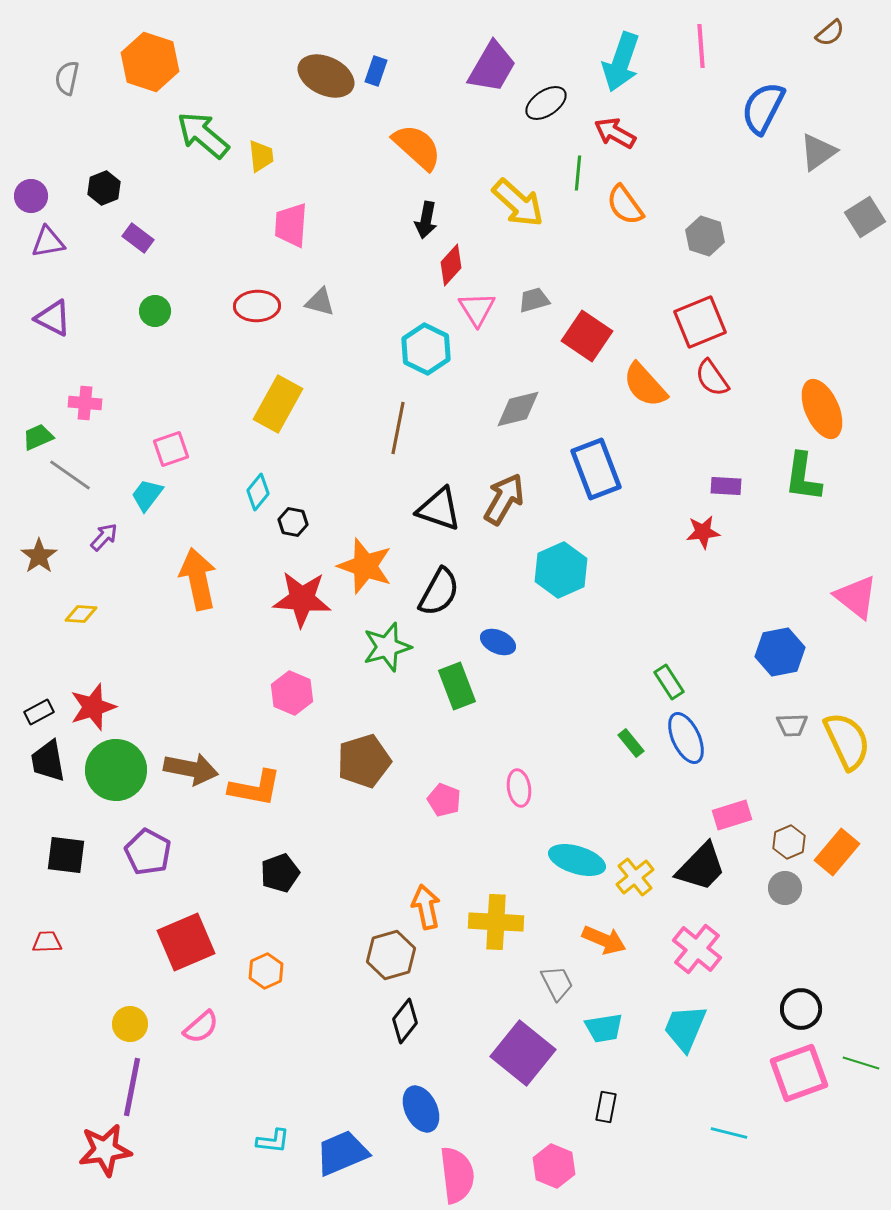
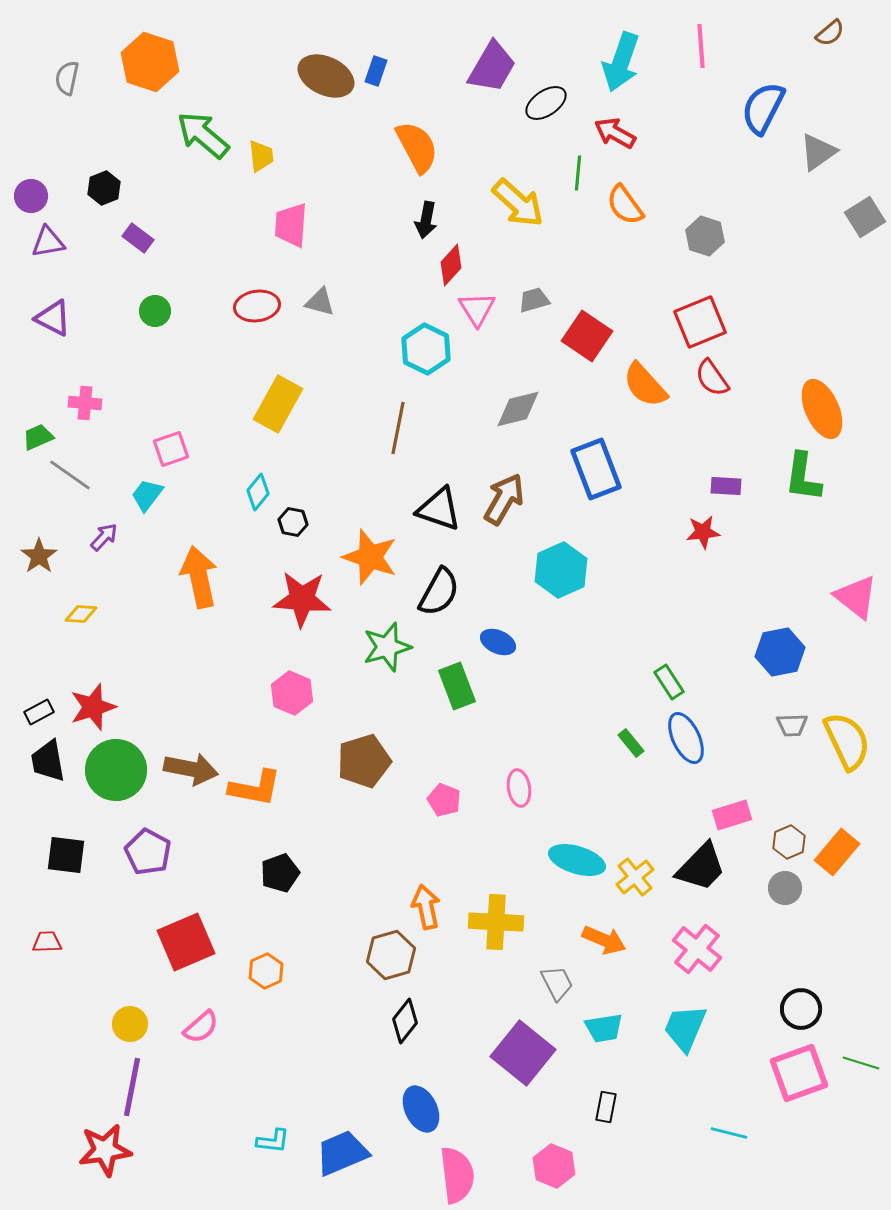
orange semicircle at (417, 147): rotated 20 degrees clockwise
red ellipse at (257, 306): rotated 6 degrees counterclockwise
orange star at (365, 566): moved 5 px right, 9 px up
orange arrow at (198, 579): moved 1 px right, 2 px up
